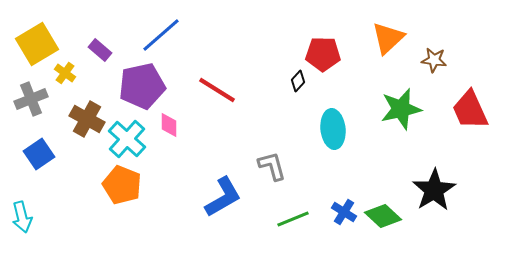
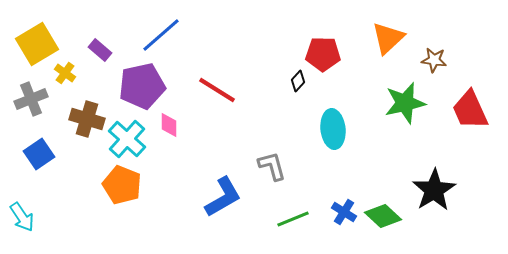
green star: moved 4 px right, 6 px up
brown cross: rotated 12 degrees counterclockwise
cyan arrow: rotated 20 degrees counterclockwise
